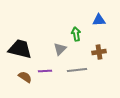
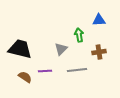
green arrow: moved 3 px right, 1 px down
gray triangle: moved 1 px right
